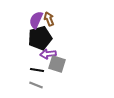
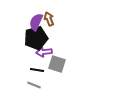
purple semicircle: moved 2 px down
black pentagon: moved 4 px left
purple arrow: moved 4 px left, 2 px up
gray line: moved 2 px left
